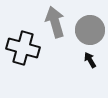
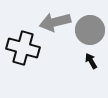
gray arrow: rotated 88 degrees counterclockwise
black arrow: moved 1 px right, 1 px down
